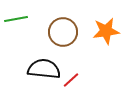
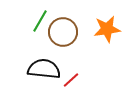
green line: moved 24 px right, 2 px down; rotated 50 degrees counterclockwise
orange star: moved 1 px right, 2 px up
